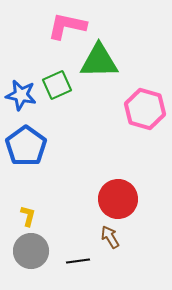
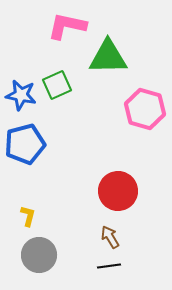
green triangle: moved 9 px right, 4 px up
blue pentagon: moved 1 px left, 2 px up; rotated 21 degrees clockwise
red circle: moved 8 px up
gray circle: moved 8 px right, 4 px down
black line: moved 31 px right, 5 px down
